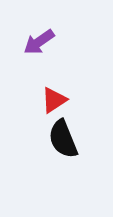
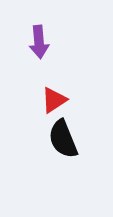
purple arrow: rotated 60 degrees counterclockwise
